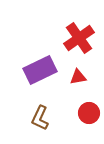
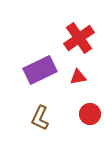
red circle: moved 1 px right, 1 px down
